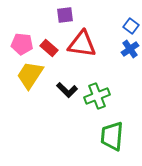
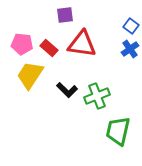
green trapezoid: moved 6 px right, 5 px up; rotated 8 degrees clockwise
